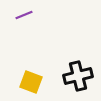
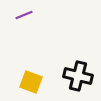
black cross: rotated 28 degrees clockwise
